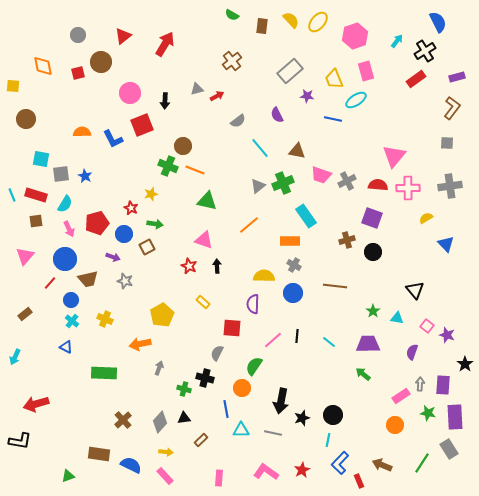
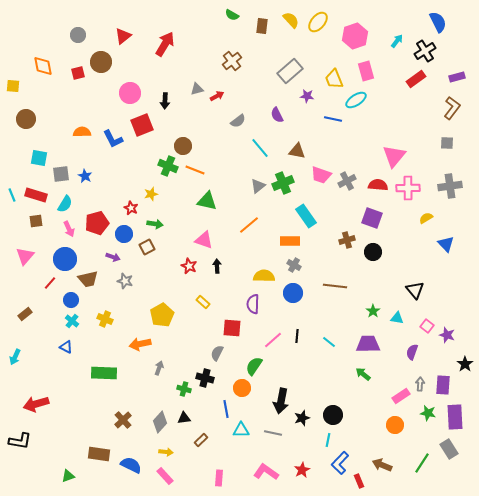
cyan square at (41, 159): moved 2 px left, 1 px up
